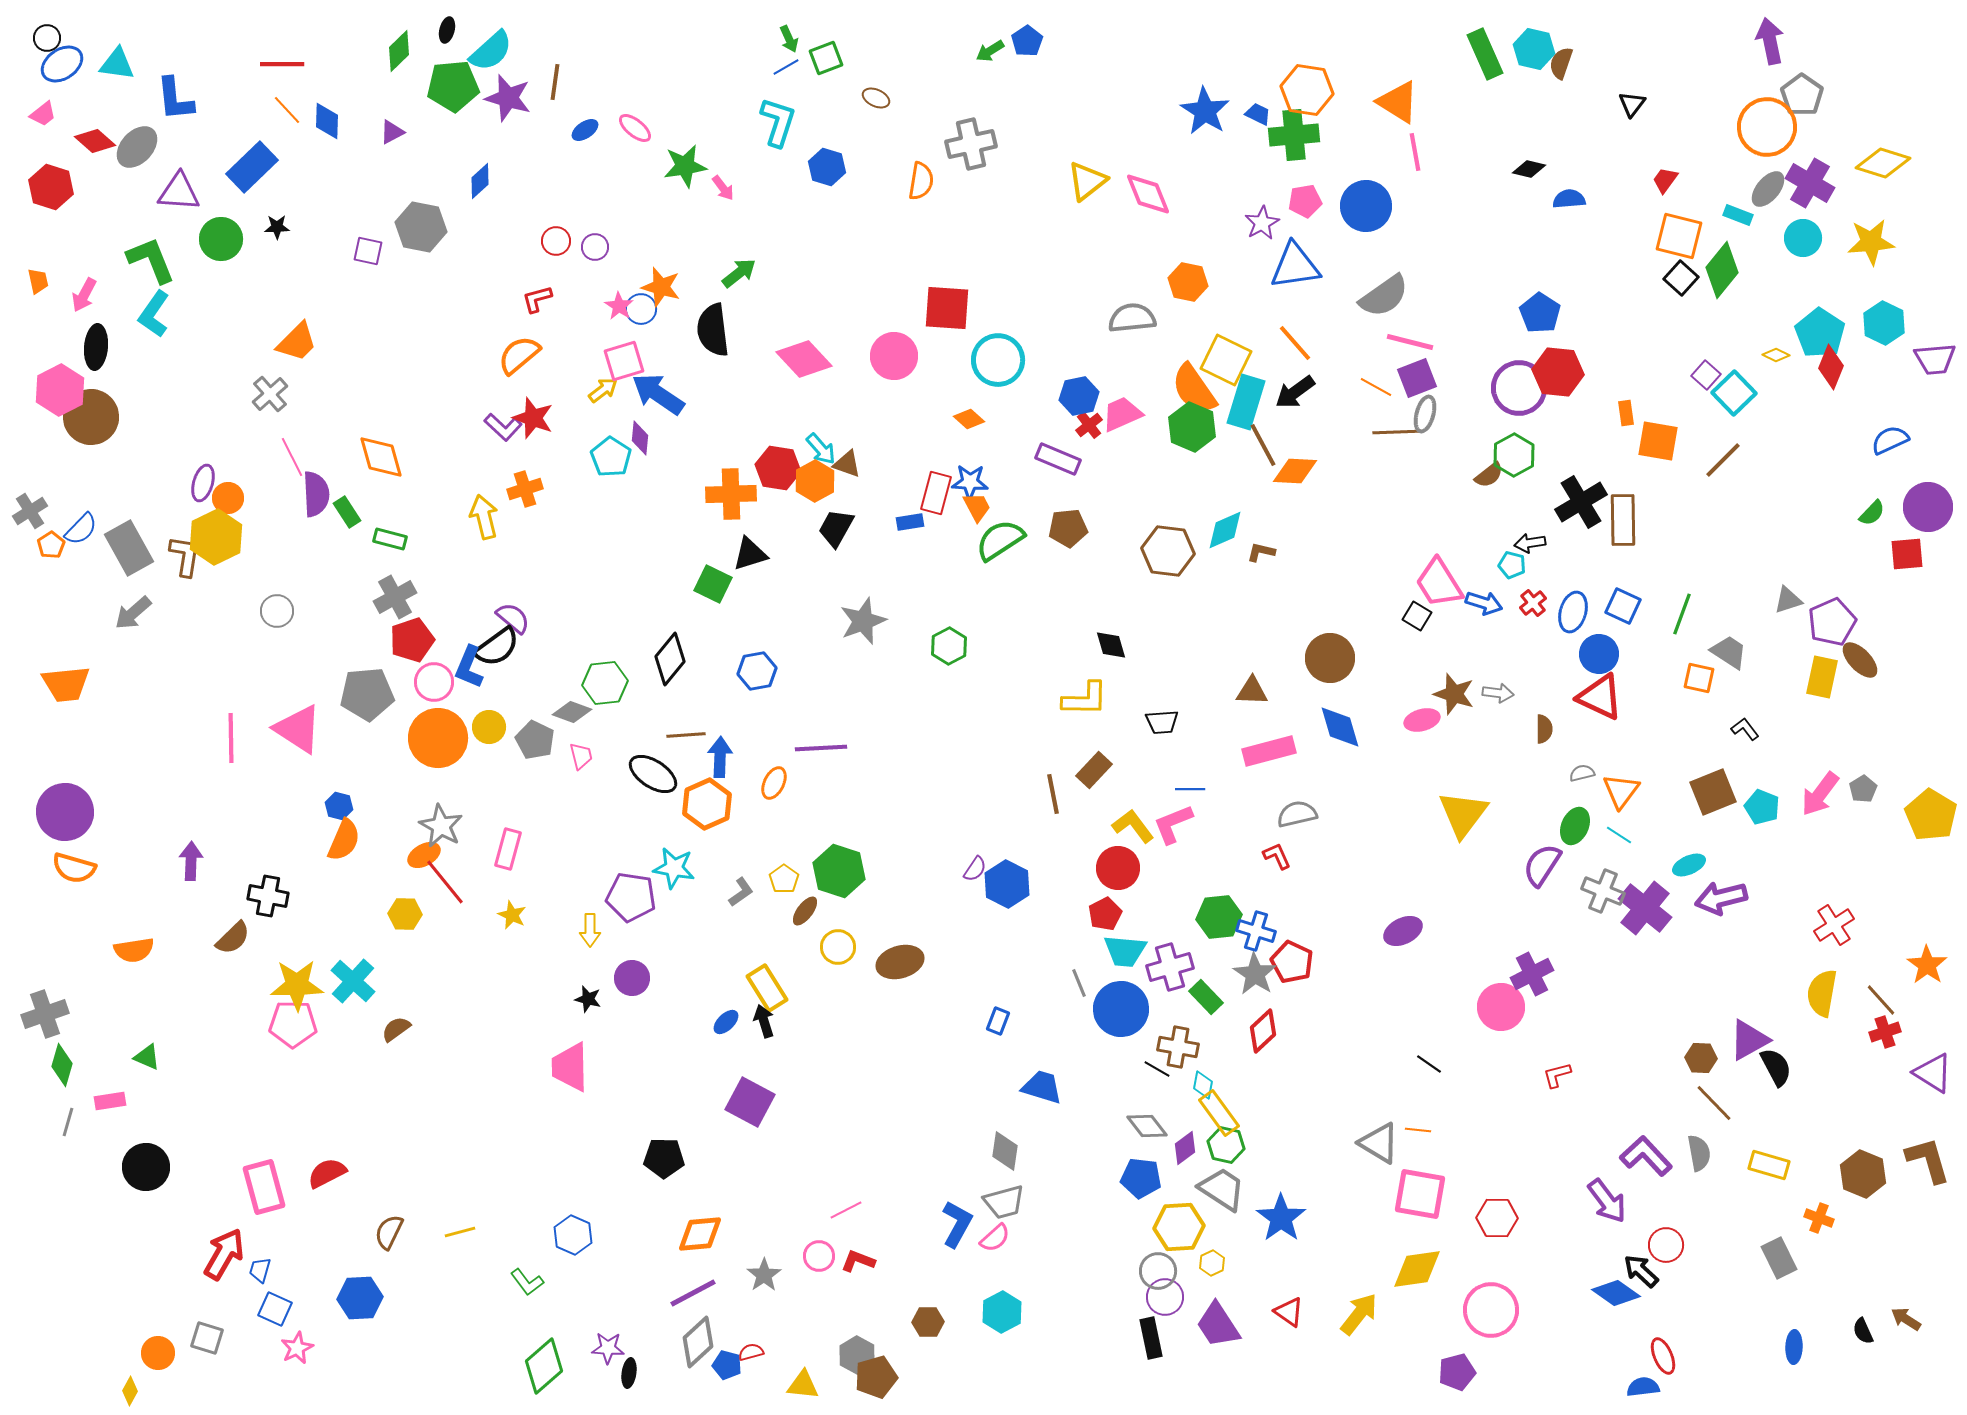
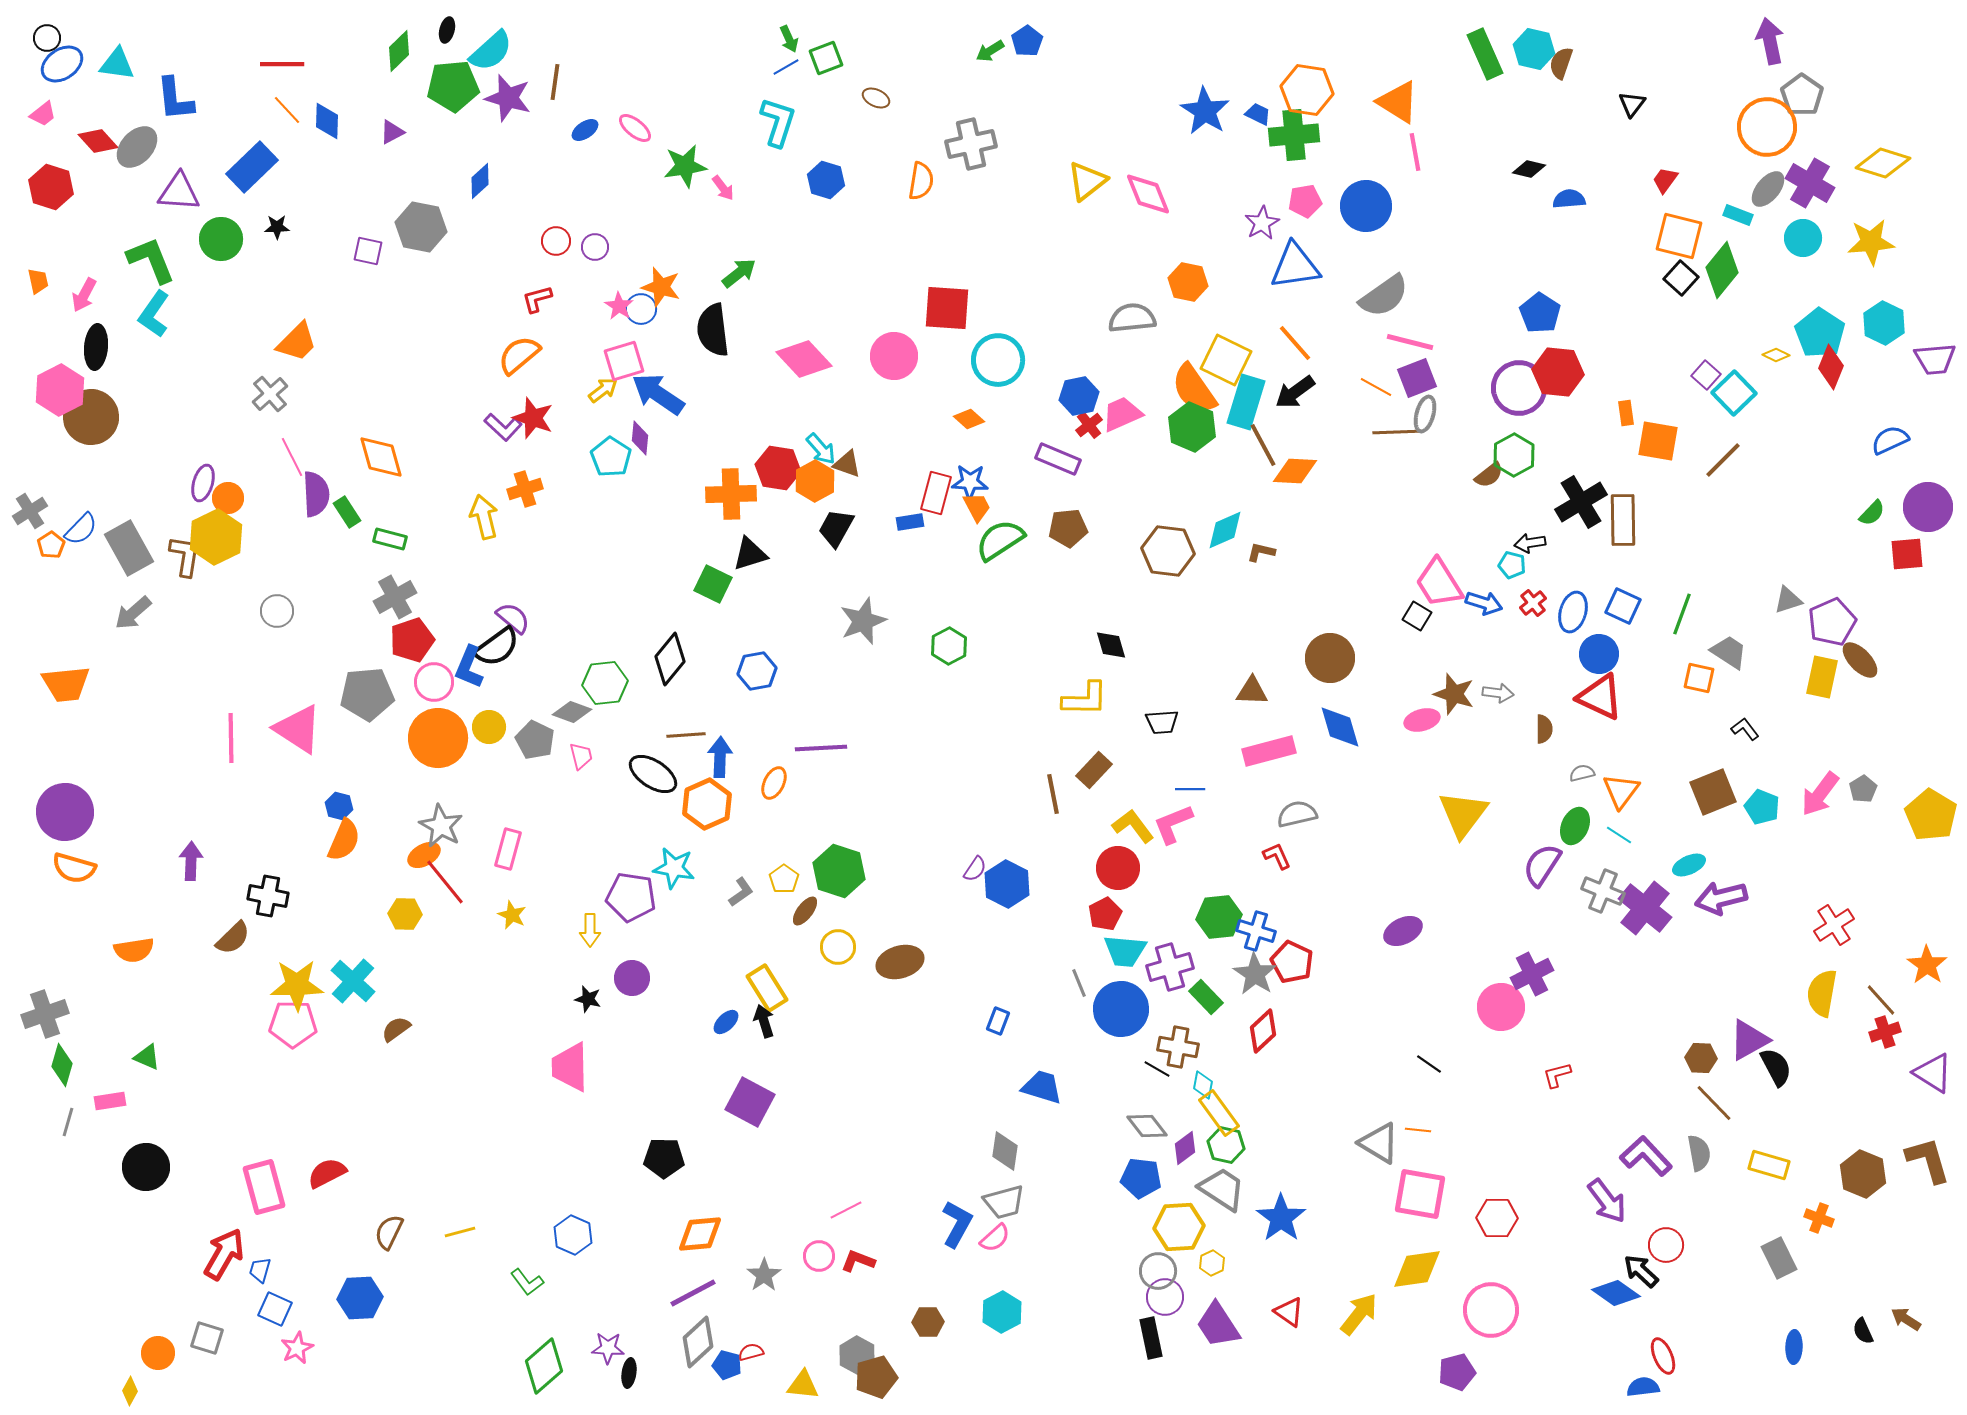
red diamond at (95, 141): moved 3 px right; rotated 6 degrees clockwise
blue hexagon at (827, 167): moved 1 px left, 13 px down
